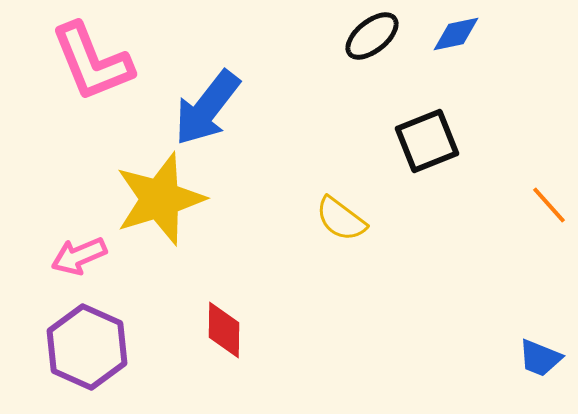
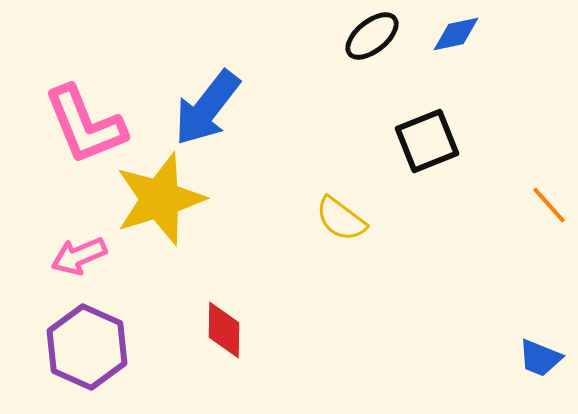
pink L-shape: moved 7 px left, 63 px down
